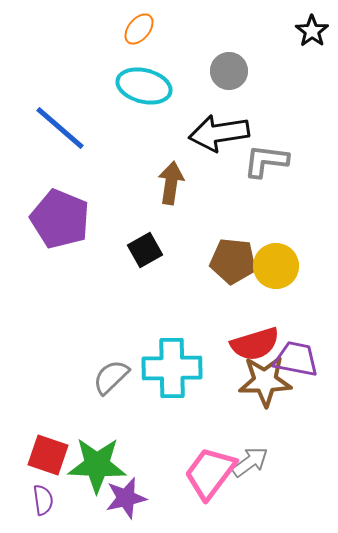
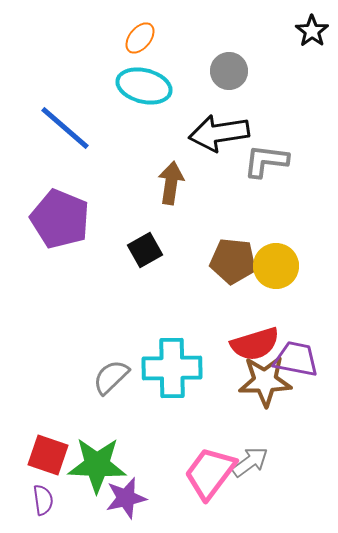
orange ellipse: moved 1 px right, 9 px down
blue line: moved 5 px right
